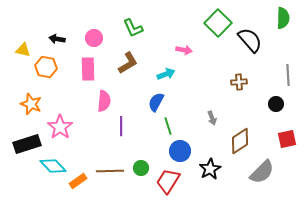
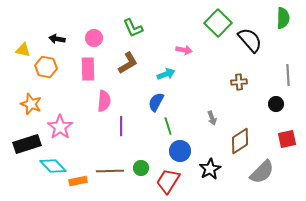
orange rectangle: rotated 24 degrees clockwise
